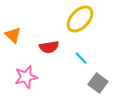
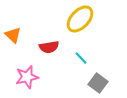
pink star: moved 1 px right
